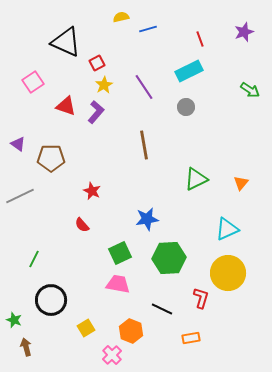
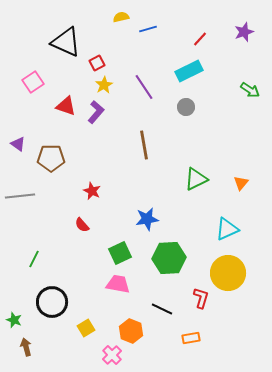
red line: rotated 63 degrees clockwise
gray line: rotated 20 degrees clockwise
black circle: moved 1 px right, 2 px down
